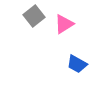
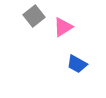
pink triangle: moved 1 px left, 3 px down
